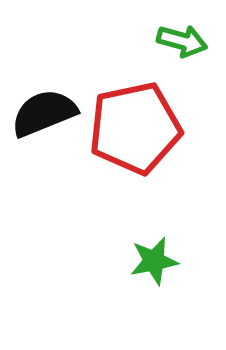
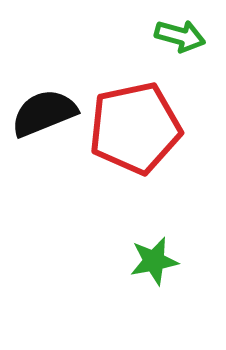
green arrow: moved 2 px left, 5 px up
